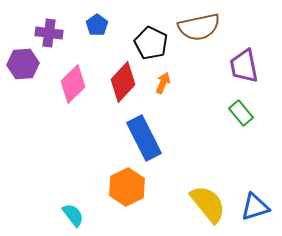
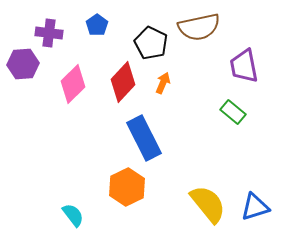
green rectangle: moved 8 px left, 1 px up; rotated 10 degrees counterclockwise
